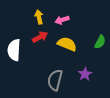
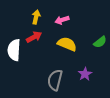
yellow arrow: moved 3 px left; rotated 24 degrees clockwise
red arrow: moved 6 px left
green semicircle: rotated 24 degrees clockwise
